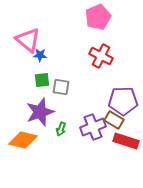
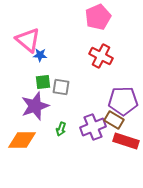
green square: moved 1 px right, 2 px down
purple star: moved 5 px left, 6 px up
orange diamond: moved 1 px left; rotated 12 degrees counterclockwise
